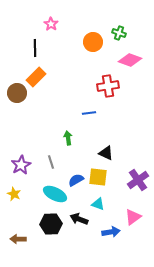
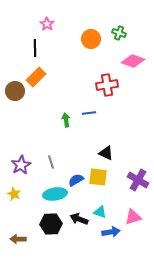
pink star: moved 4 px left
orange circle: moved 2 px left, 3 px up
pink diamond: moved 3 px right, 1 px down
red cross: moved 1 px left, 1 px up
brown circle: moved 2 px left, 2 px up
green arrow: moved 2 px left, 18 px up
purple cross: rotated 25 degrees counterclockwise
cyan ellipse: rotated 35 degrees counterclockwise
cyan triangle: moved 2 px right, 8 px down
pink triangle: rotated 18 degrees clockwise
